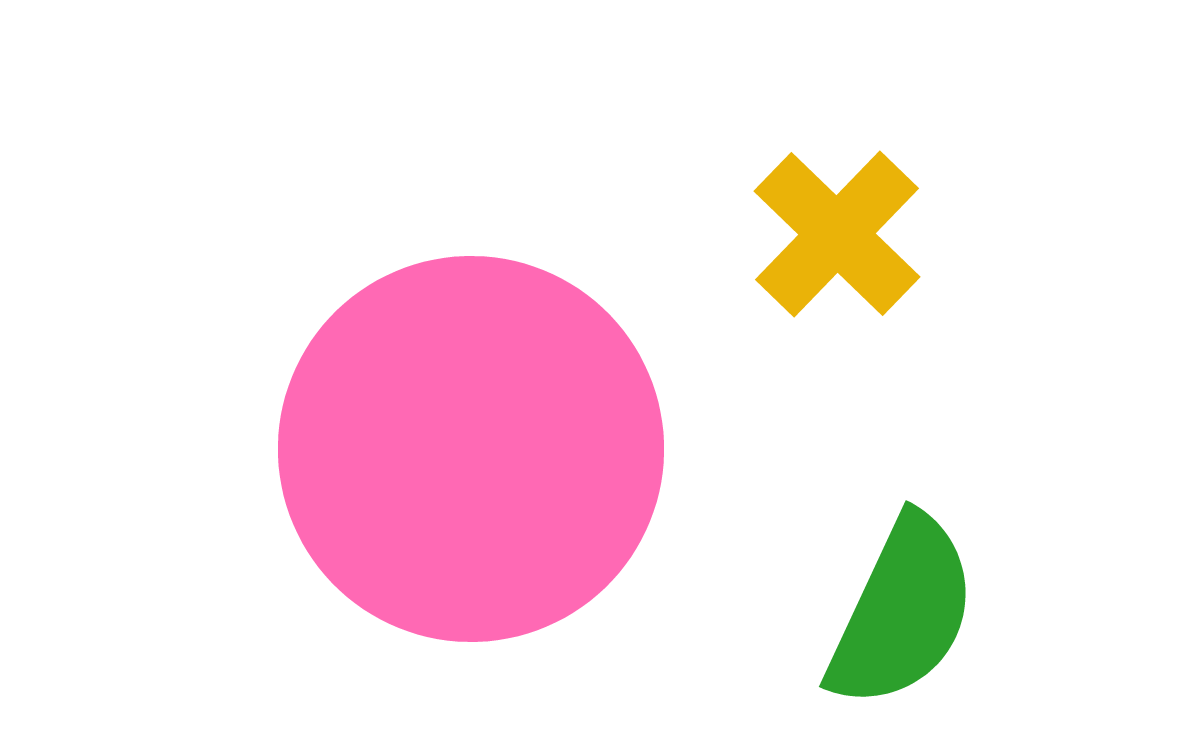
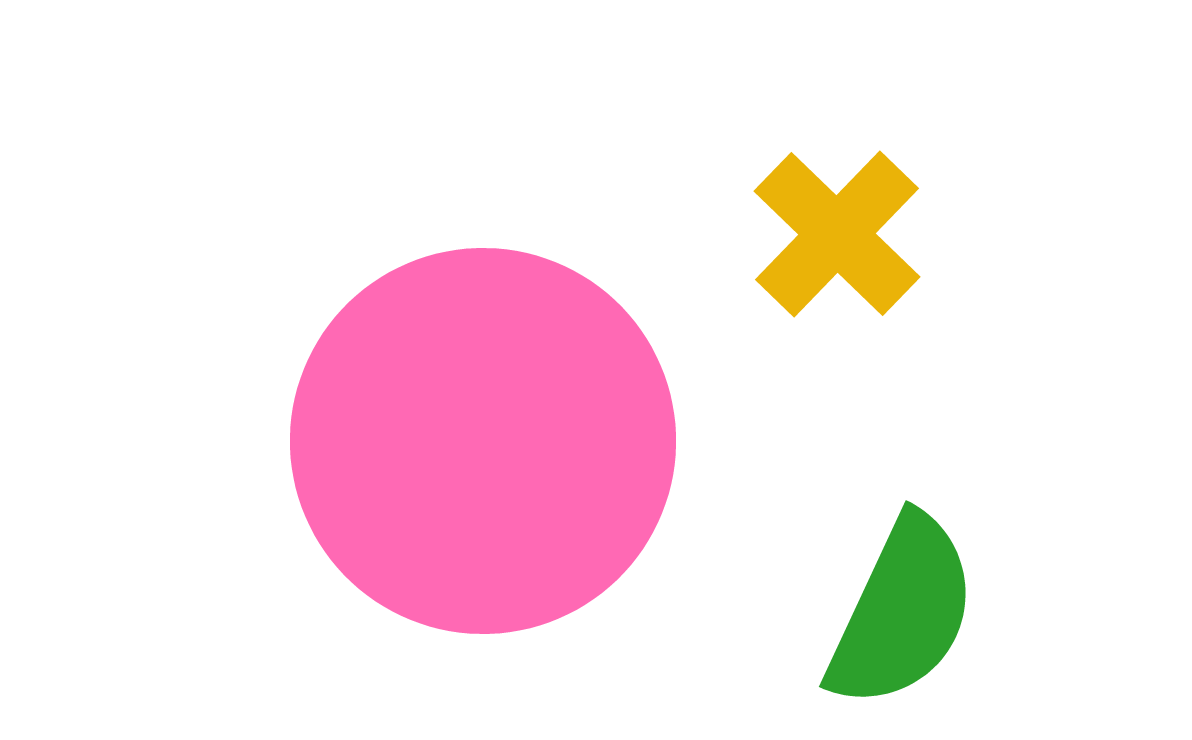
pink circle: moved 12 px right, 8 px up
